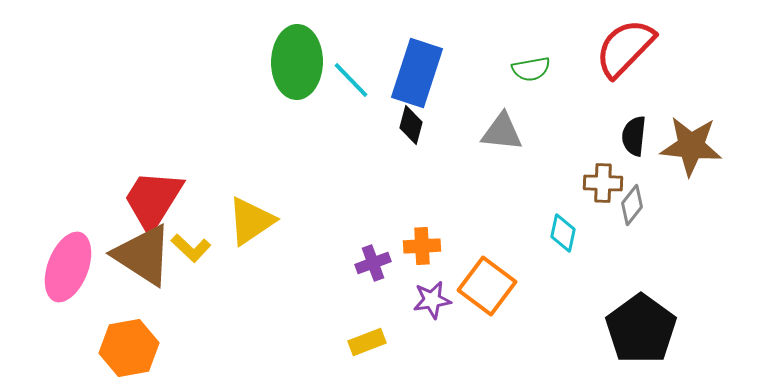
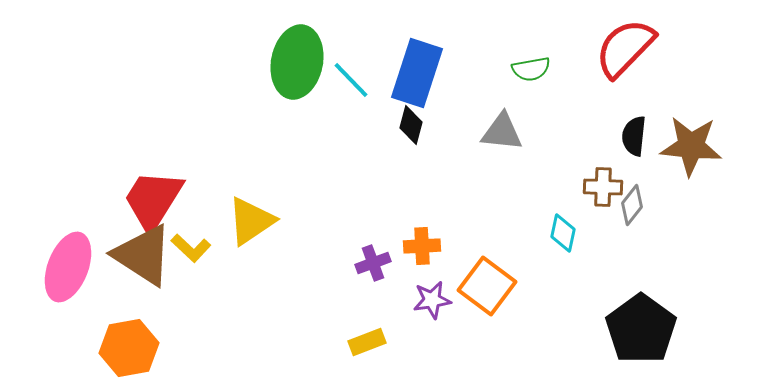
green ellipse: rotated 10 degrees clockwise
brown cross: moved 4 px down
